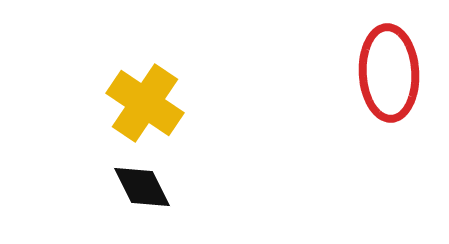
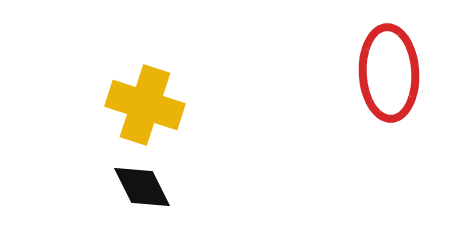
yellow cross: moved 2 px down; rotated 16 degrees counterclockwise
